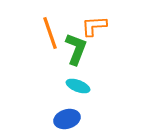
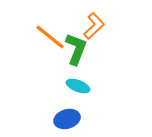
orange L-shape: rotated 140 degrees clockwise
orange line: moved 4 px down; rotated 32 degrees counterclockwise
